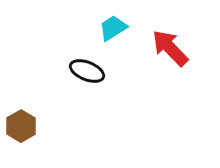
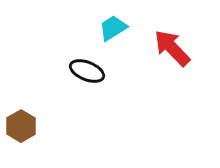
red arrow: moved 2 px right
